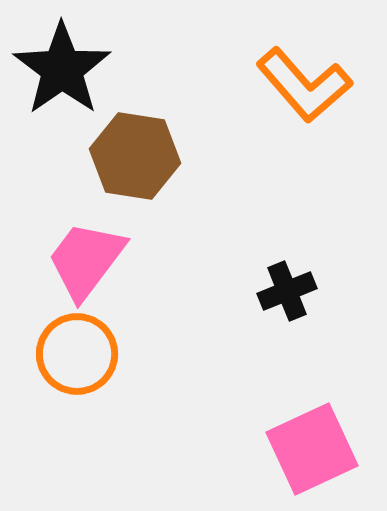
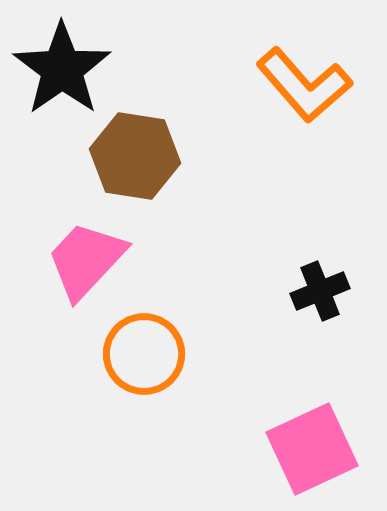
pink trapezoid: rotated 6 degrees clockwise
black cross: moved 33 px right
orange circle: moved 67 px right
